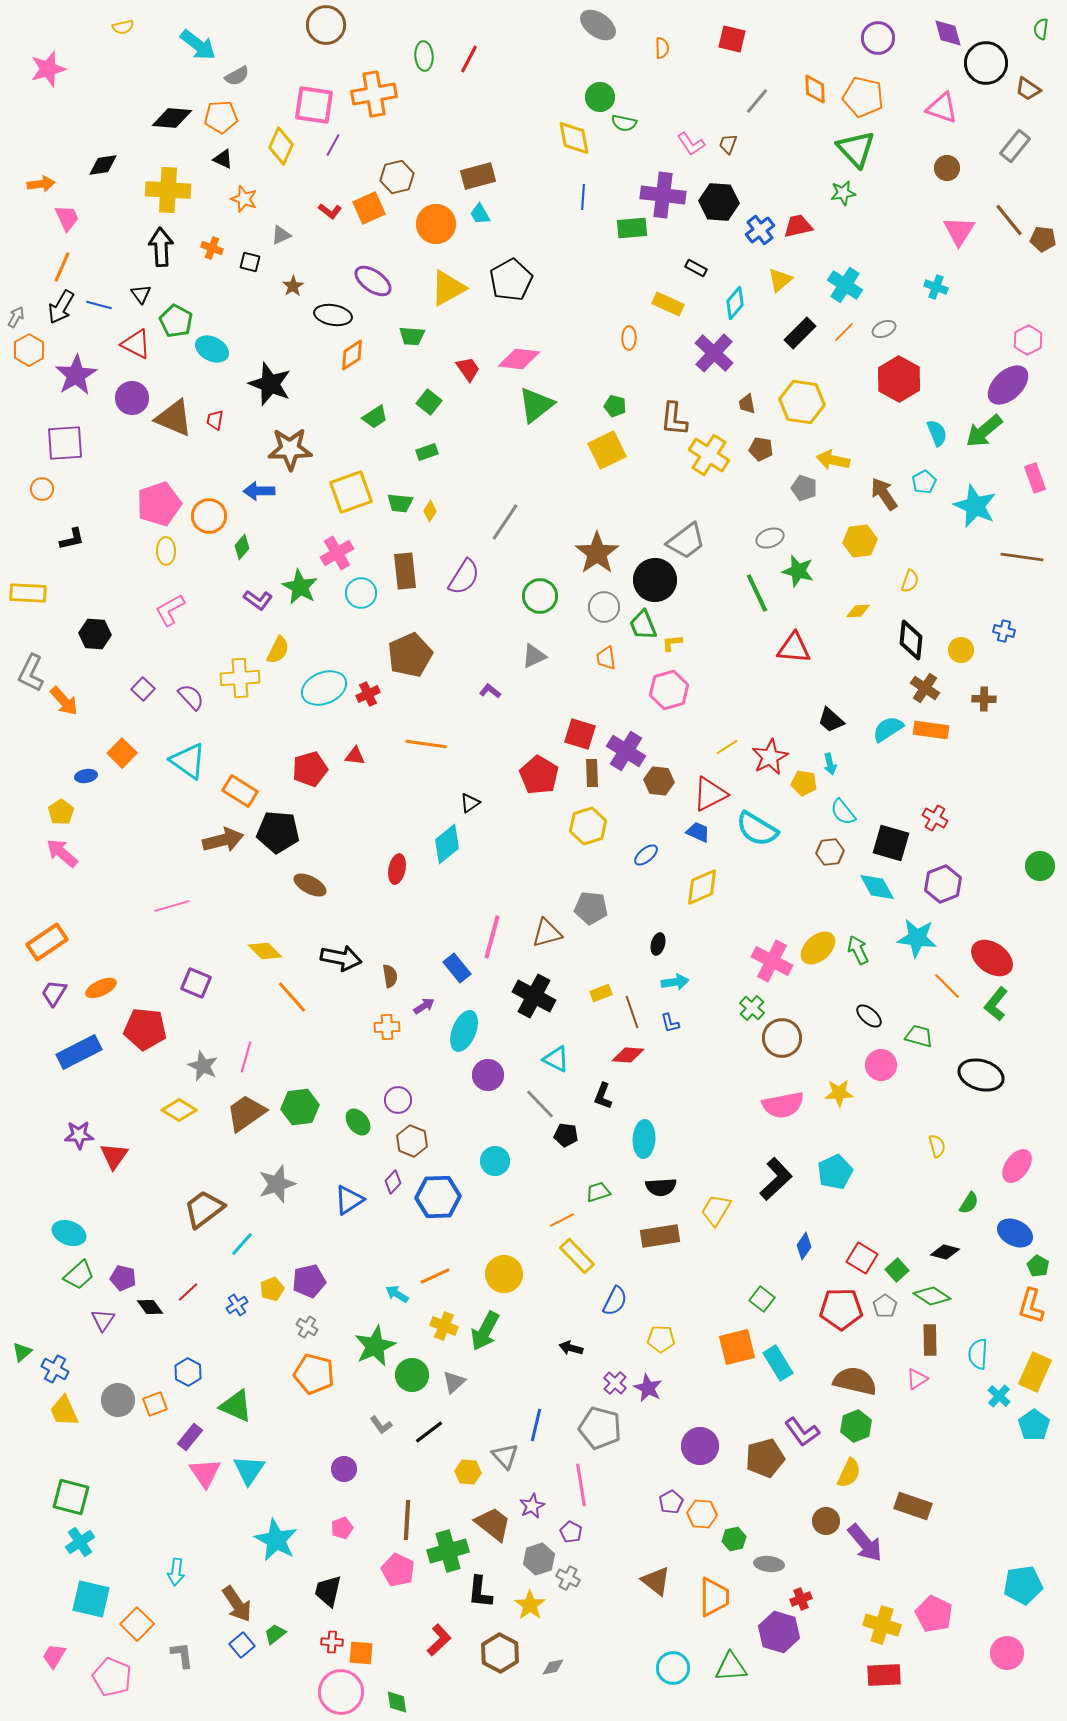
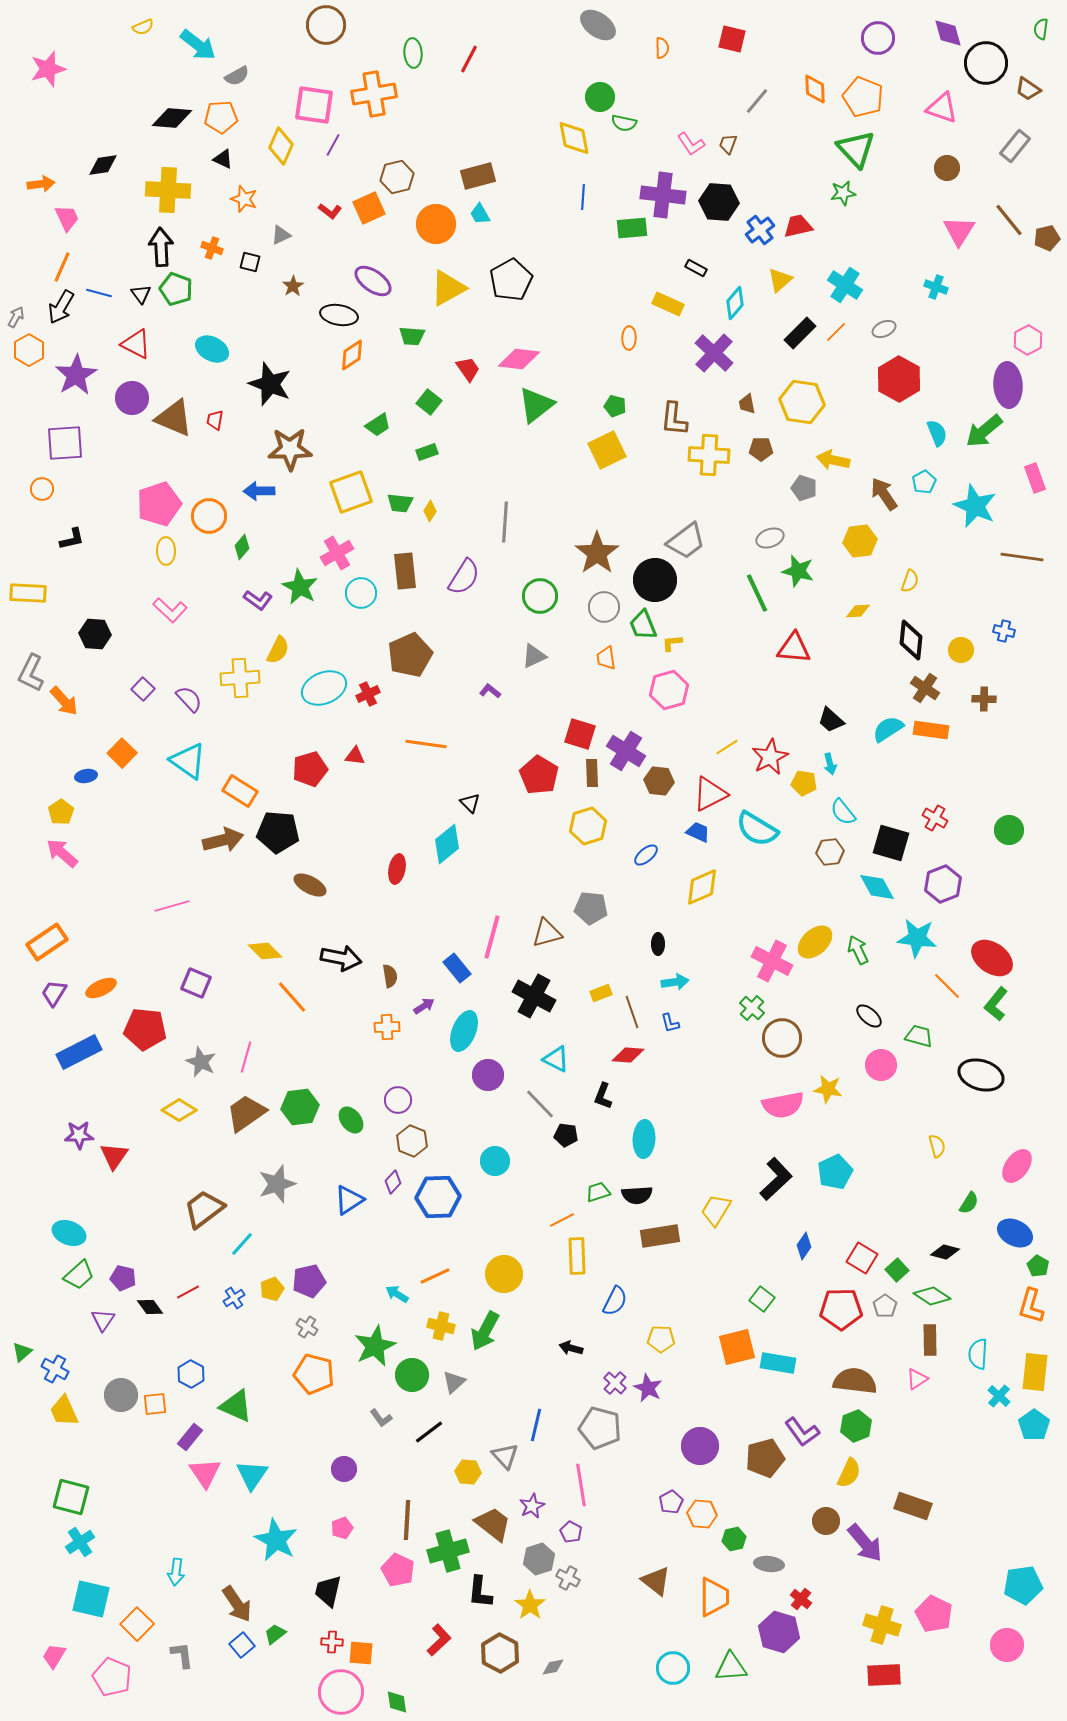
yellow semicircle at (123, 27): moved 20 px right; rotated 10 degrees counterclockwise
green ellipse at (424, 56): moved 11 px left, 3 px up
orange pentagon at (863, 97): rotated 9 degrees clockwise
brown pentagon at (1043, 239): moved 4 px right, 1 px up; rotated 20 degrees counterclockwise
blue line at (99, 305): moved 12 px up
black ellipse at (333, 315): moved 6 px right
green pentagon at (176, 321): moved 32 px up; rotated 8 degrees counterclockwise
orange line at (844, 332): moved 8 px left
purple ellipse at (1008, 385): rotated 51 degrees counterclockwise
green trapezoid at (375, 417): moved 3 px right, 8 px down
brown pentagon at (761, 449): rotated 10 degrees counterclockwise
yellow cross at (709, 455): rotated 30 degrees counterclockwise
gray line at (505, 522): rotated 30 degrees counterclockwise
pink L-shape at (170, 610): rotated 108 degrees counterclockwise
purple semicircle at (191, 697): moved 2 px left, 2 px down
black triangle at (470, 803): rotated 40 degrees counterclockwise
green circle at (1040, 866): moved 31 px left, 36 px up
black ellipse at (658, 944): rotated 15 degrees counterclockwise
yellow ellipse at (818, 948): moved 3 px left, 6 px up
gray star at (203, 1066): moved 2 px left, 4 px up
yellow star at (839, 1093): moved 11 px left, 4 px up; rotated 12 degrees clockwise
green ellipse at (358, 1122): moved 7 px left, 2 px up
black semicircle at (661, 1187): moved 24 px left, 8 px down
yellow rectangle at (577, 1256): rotated 42 degrees clockwise
red line at (188, 1292): rotated 15 degrees clockwise
blue cross at (237, 1305): moved 3 px left, 7 px up
yellow cross at (444, 1326): moved 3 px left; rotated 8 degrees counterclockwise
cyan rectangle at (778, 1363): rotated 48 degrees counterclockwise
blue hexagon at (188, 1372): moved 3 px right, 2 px down
yellow rectangle at (1035, 1372): rotated 18 degrees counterclockwise
brown semicircle at (855, 1381): rotated 6 degrees counterclockwise
gray circle at (118, 1400): moved 3 px right, 5 px up
orange square at (155, 1404): rotated 15 degrees clockwise
gray L-shape at (381, 1425): moved 7 px up
cyan triangle at (249, 1470): moved 3 px right, 5 px down
red cross at (801, 1599): rotated 30 degrees counterclockwise
pink circle at (1007, 1653): moved 8 px up
